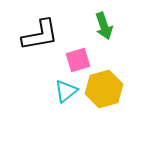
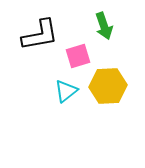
pink square: moved 4 px up
yellow hexagon: moved 4 px right, 3 px up; rotated 12 degrees clockwise
